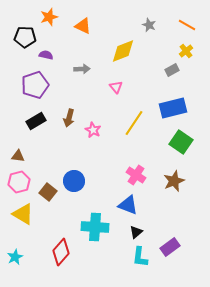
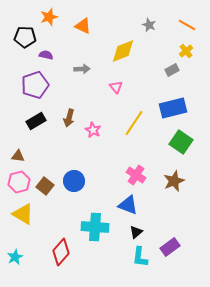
brown square: moved 3 px left, 6 px up
